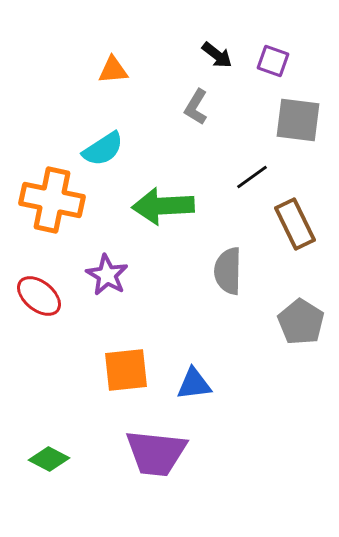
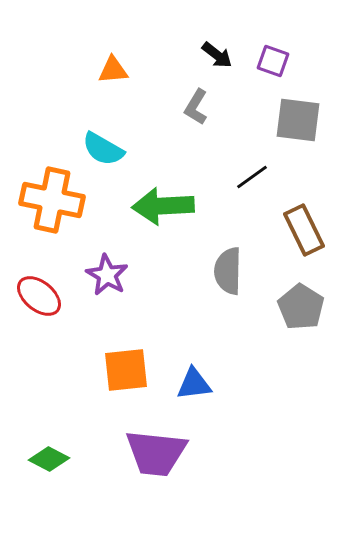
cyan semicircle: rotated 63 degrees clockwise
brown rectangle: moved 9 px right, 6 px down
gray pentagon: moved 15 px up
